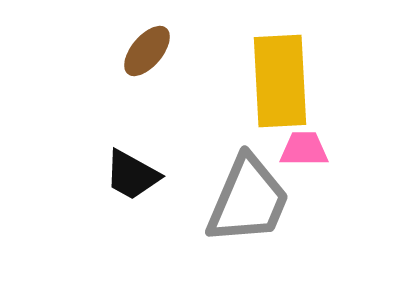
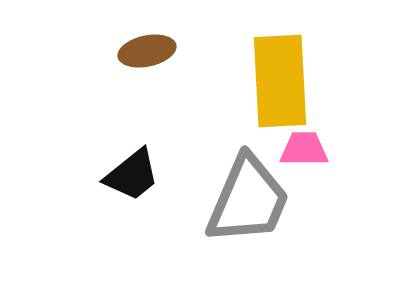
brown ellipse: rotated 38 degrees clockwise
black trapezoid: rotated 68 degrees counterclockwise
